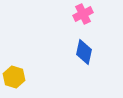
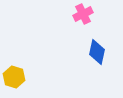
blue diamond: moved 13 px right
